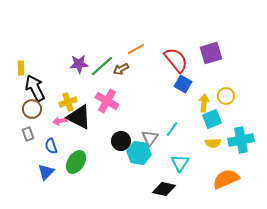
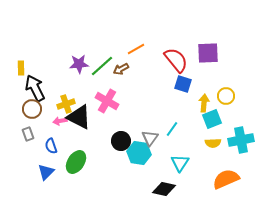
purple square: moved 3 px left; rotated 15 degrees clockwise
blue square: rotated 12 degrees counterclockwise
yellow cross: moved 2 px left, 2 px down
